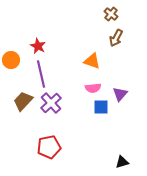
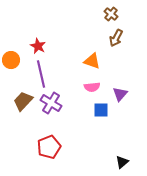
pink semicircle: moved 1 px left, 1 px up
purple cross: rotated 15 degrees counterclockwise
blue square: moved 3 px down
red pentagon: rotated 10 degrees counterclockwise
black triangle: rotated 24 degrees counterclockwise
